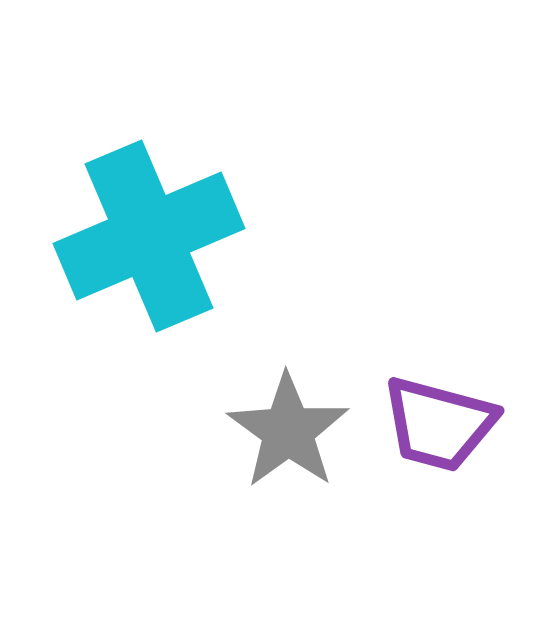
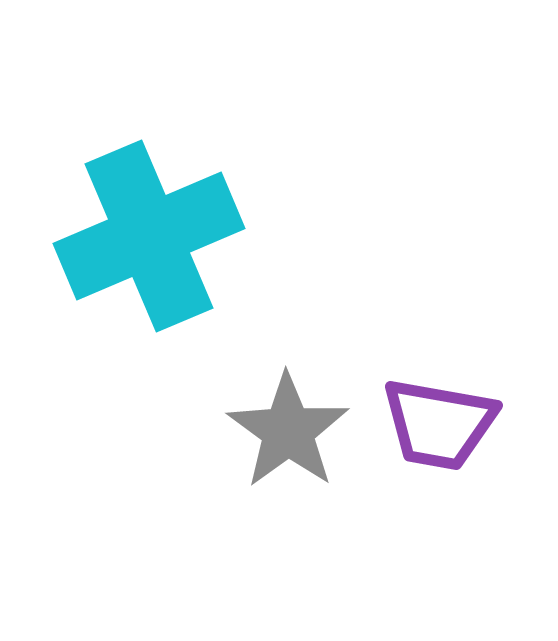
purple trapezoid: rotated 5 degrees counterclockwise
